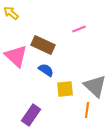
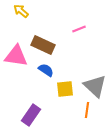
yellow arrow: moved 10 px right, 2 px up
pink triangle: rotated 35 degrees counterclockwise
